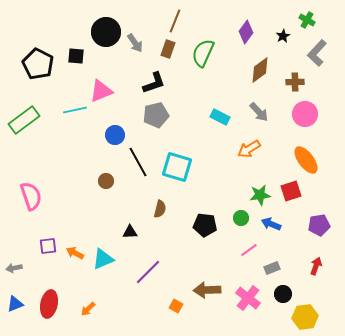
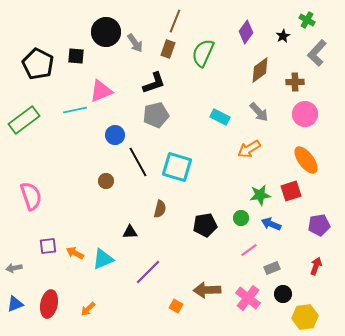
black pentagon at (205, 225): rotated 15 degrees counterclockwise
